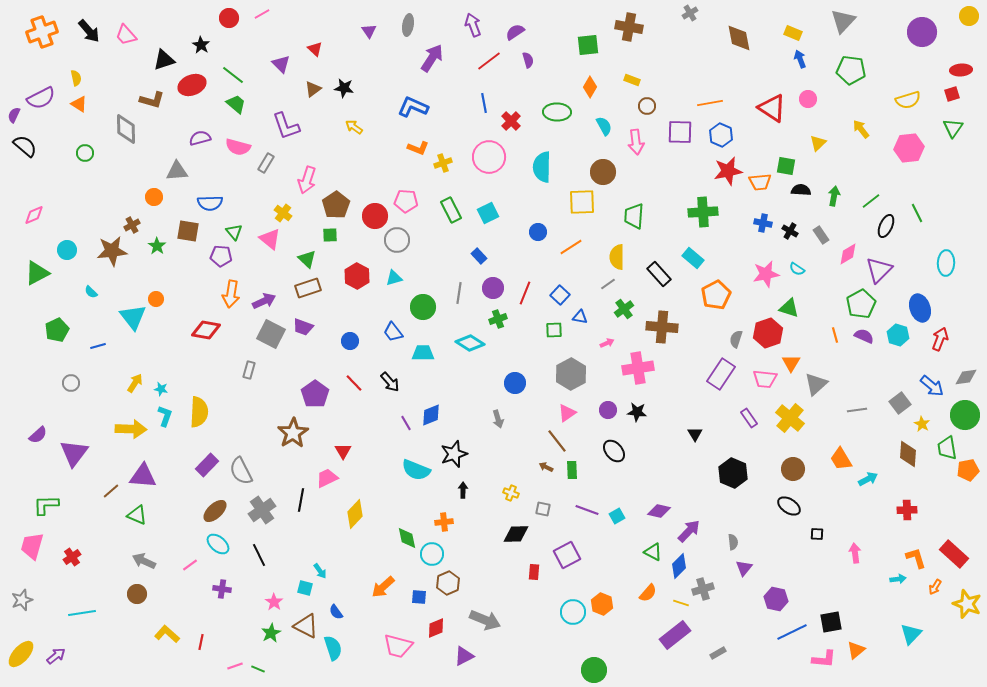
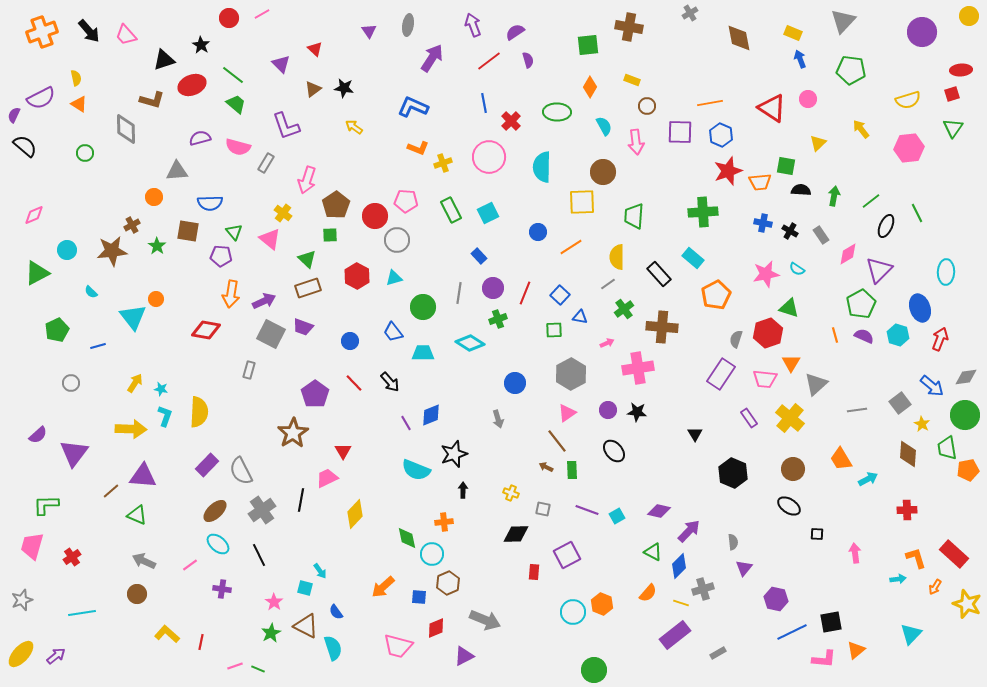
red star at (728, 171): rotated 8 degrees counterclockwise
cyan ellipse at (946, 263): moved 9 px down
